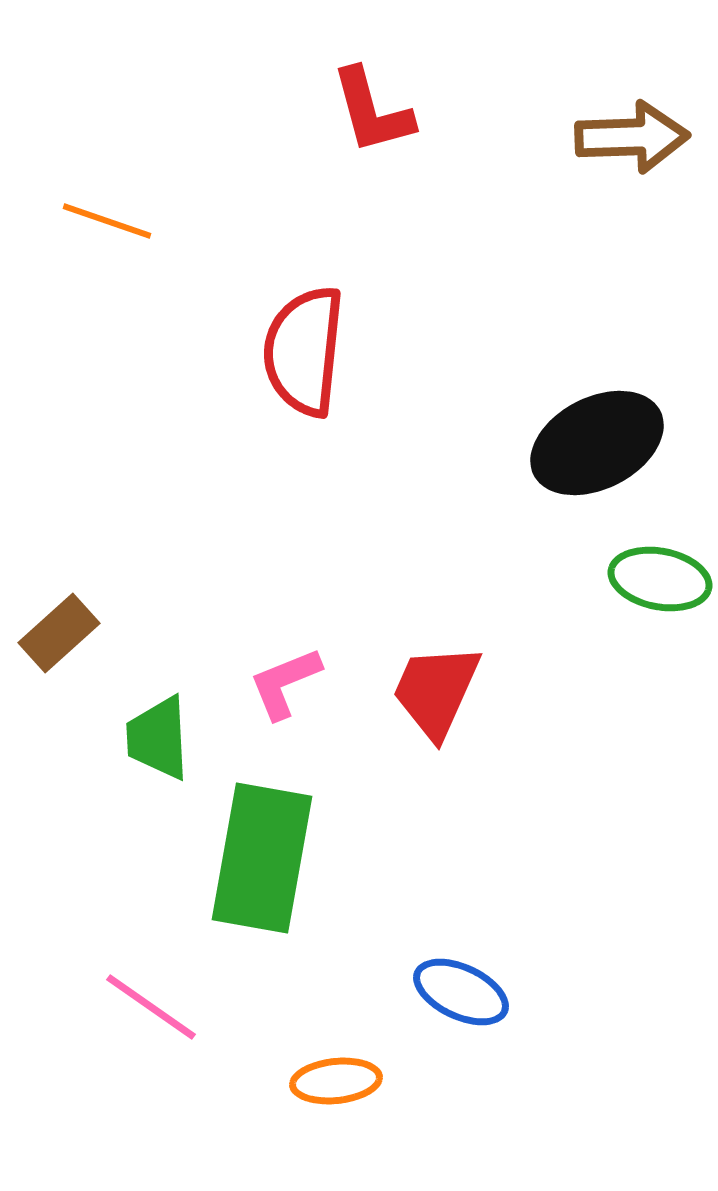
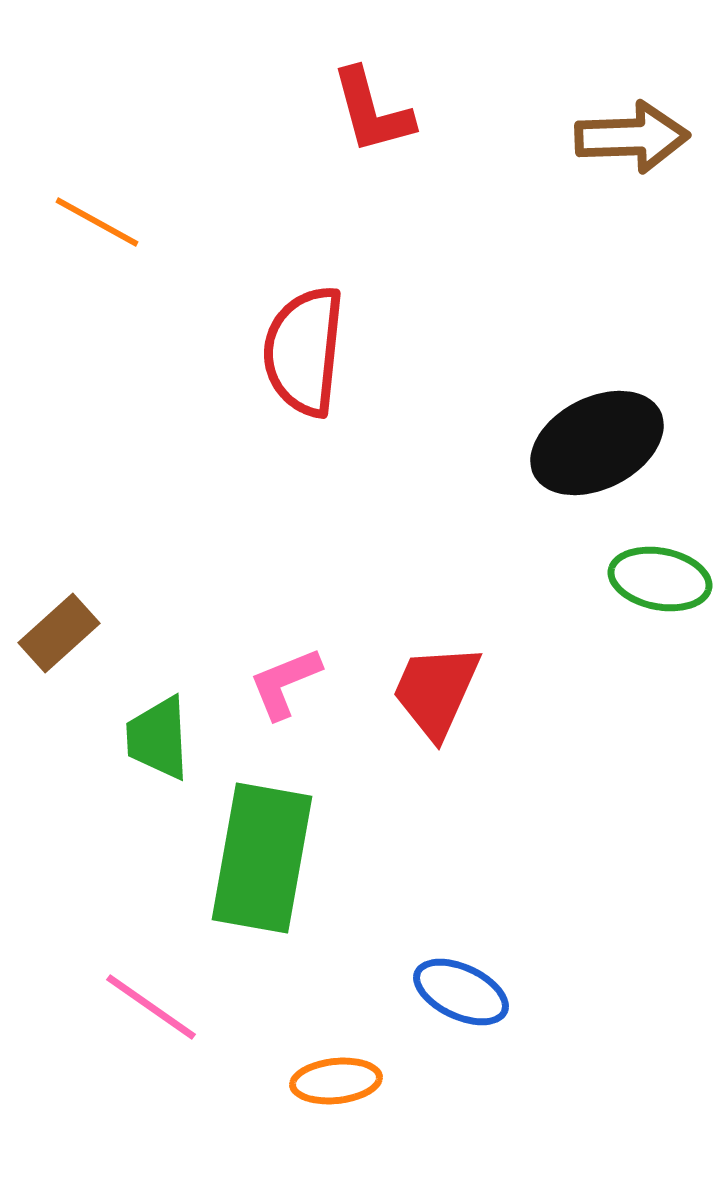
orange line: moved 10 px left, 1 px down; rotated 10 degrees clockwise
